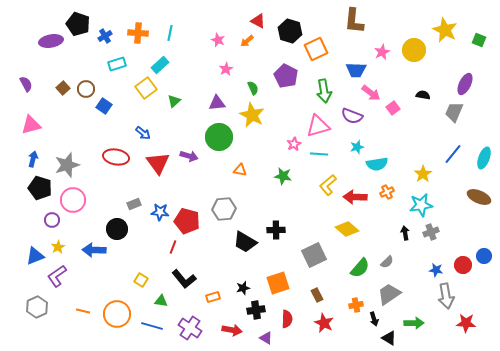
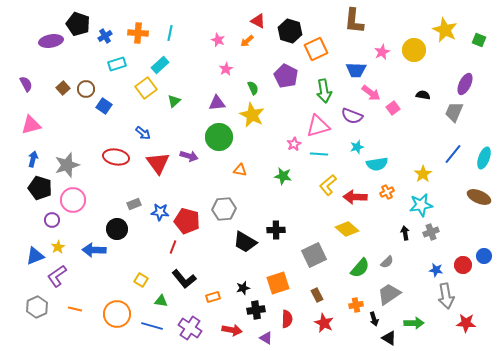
orange line at (83, 311): moved 8 px left, 2 px up
